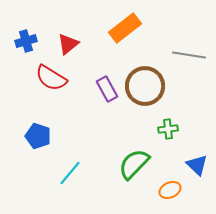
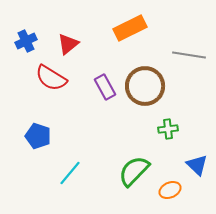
orange rectangle: moved 5 px right; rotated 12 degrees clockwise
blue cross: rotated 10 degrees counterclockwise
purple rectangle: moved 2 px left, 2 px up
green semicircle: moved 7 px down
